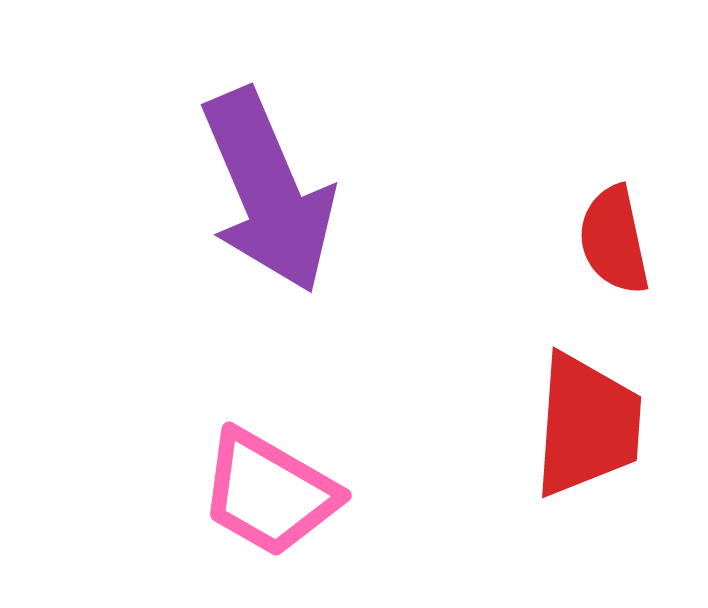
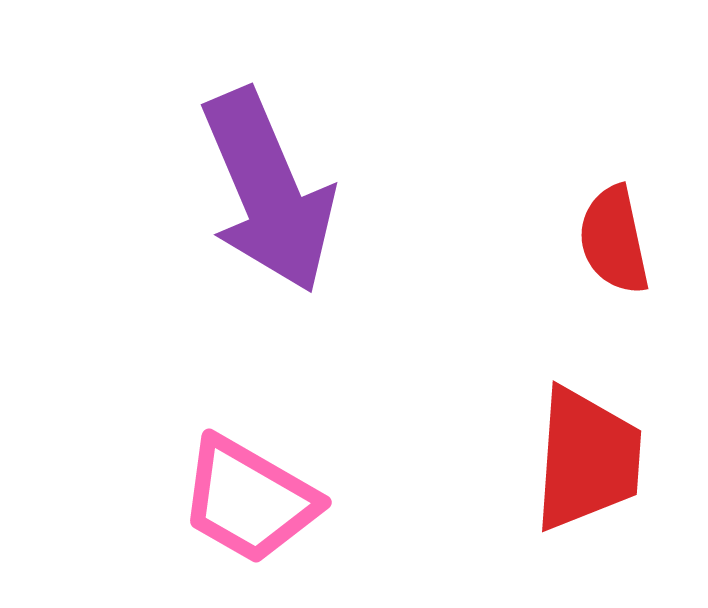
red trapezoid: moved 34 px down
pink trapezoid: moved 20 px left, 7 px down
